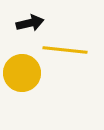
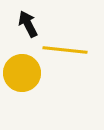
black arrow: moved 2 px left, 1 px down; rotated 104 degrees counterclockwise
